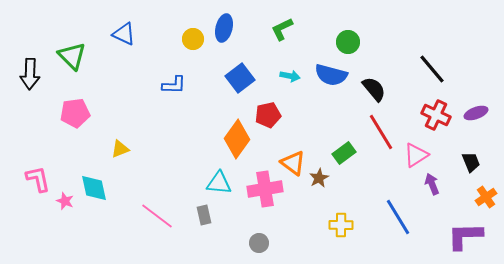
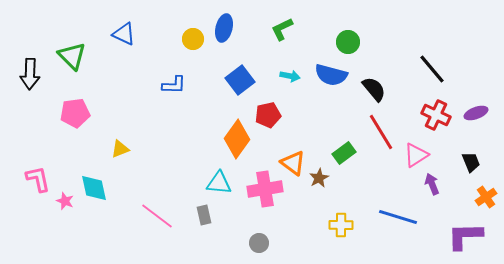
blue square: moved 2 px down
blue line: rotated 42 degrees counterclockwise
